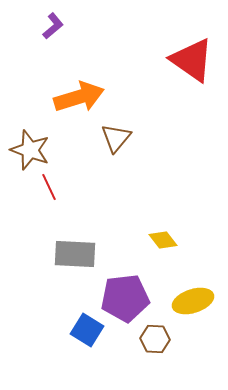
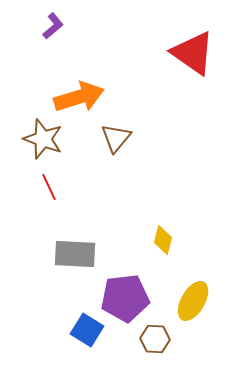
red triangle: moved 1 px right, 7 px up
brown star: moved 13 px right, 11 px up
yellow diamond: rotated 52 degrees clockwise
yellow ellipse: rotated 42 degrees counterclockwise
